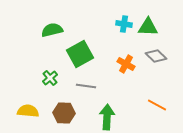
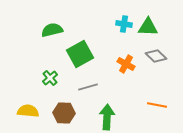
gray line: moved 2 px right, 1 px down; rotated 24 degrees counterclockwise
orange line: rotated 18 degrees counterclockwise
